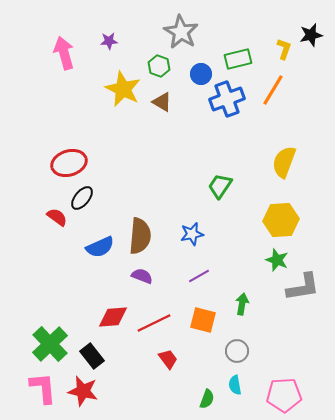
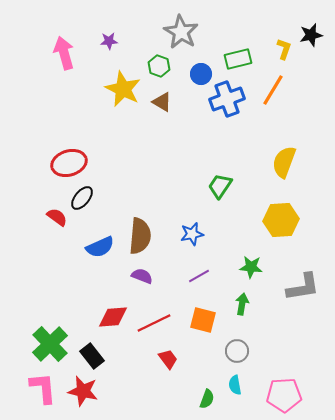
green star: moved 26 px left, 7 px down; rotated 15 degrees counterclockwise
